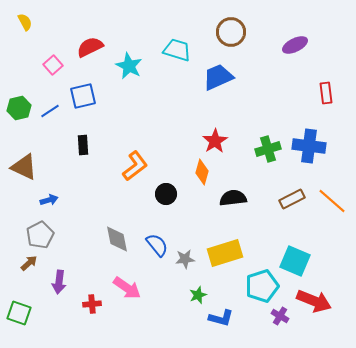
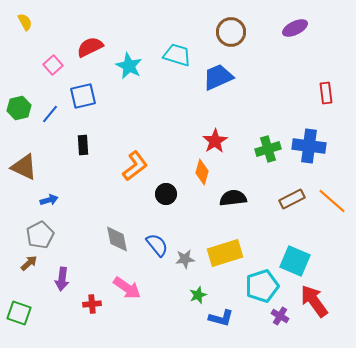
purple ellipse: moved 17 px up
cyan trapezoid: moved 5 px down
blue line: moved 3 px down; rotated 18 degrees counterclockwise
purple arrow: moved 3 px right, 3 px up
red arrow: rotated 148 degrees counterclockwise
